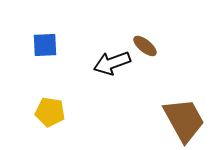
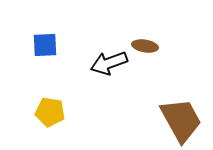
brown ellipse: rotated 30 degrees counterclockwise
black arrow: moved 3 px left
brown trapezoid: moved 3 px left
